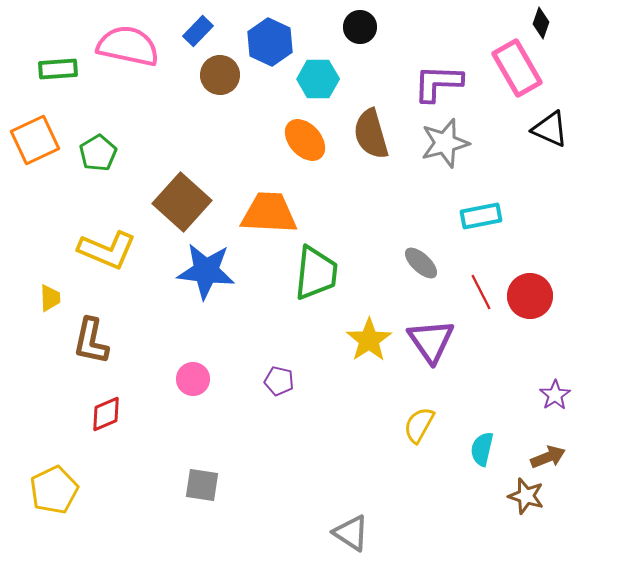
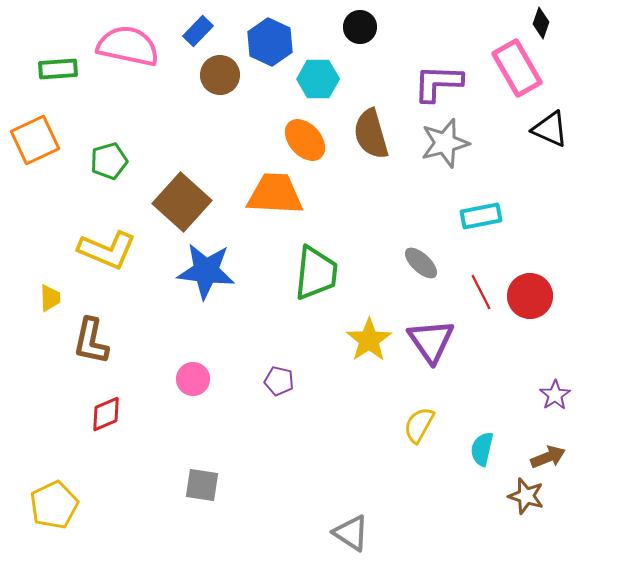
green pentagon: moved 11 px right, 8 px down; rotated 15 degrees clockwise
orange trapezoid: moved 6 px right, 19 px up
yellow pentagon: moved 15 px down
